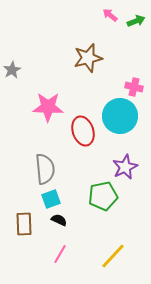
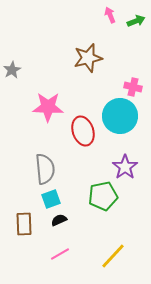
pink arrow: rotated 28 degrees clockwise
pink cross: moved 1 px left
purple star: rotated 10 degrees counterclockwise
black semicircle: rotated 49 degrees counterclockwise
pink line: rotated 30 degrees clockwise
